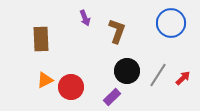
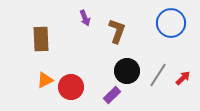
purple rectangle: moved 2 px up
